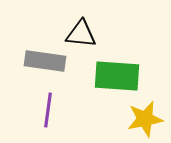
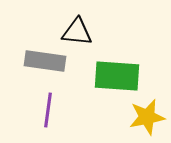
black triangle: moved 4 px left, 2 px up
yellow star: moved 2 px right, 2 px up
